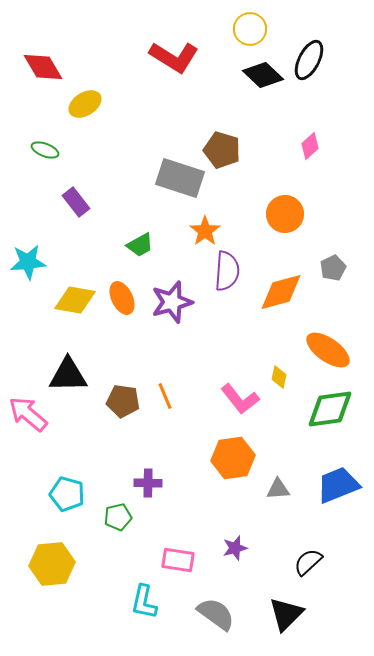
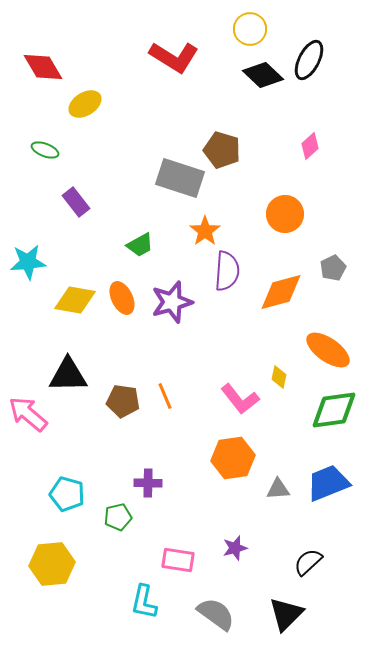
green diamond at (330, 409): moved 4 px right, 1 px down
blue trapezoid at (338, 485): moved 10 px left, 2 px up
